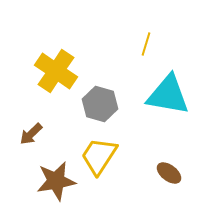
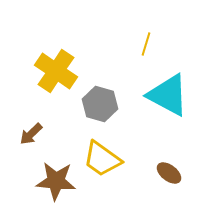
cyan triangle: rotated 18 degrees clockwise
yellow trapezoid: moved 3 px right, 3 px down; rotated 87 degrees counterclockwise
brown star: rotated 15 degrees clockwise
